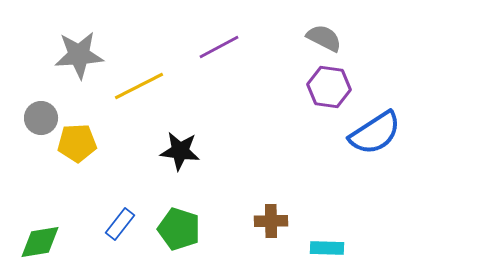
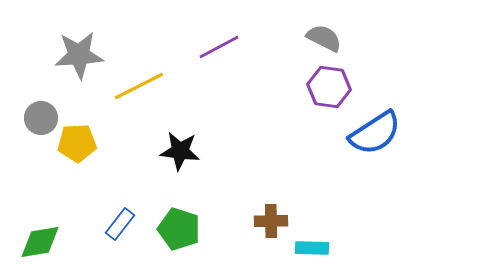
cyan rectangle: moved 15 px left
